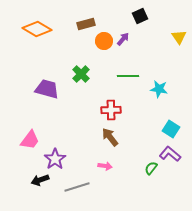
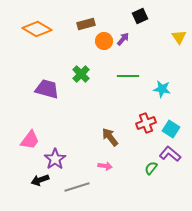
cyan star: moved 3 px right
red cross: moved 35 px right, 13 px down; rotated 18 degrees counterclockwise
